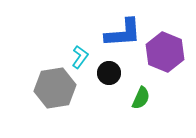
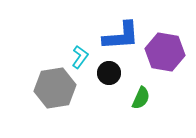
blue L-shape: moved 2 px left, 3 px down
purple hexagon: rotated 12 degrees counterclockwise
